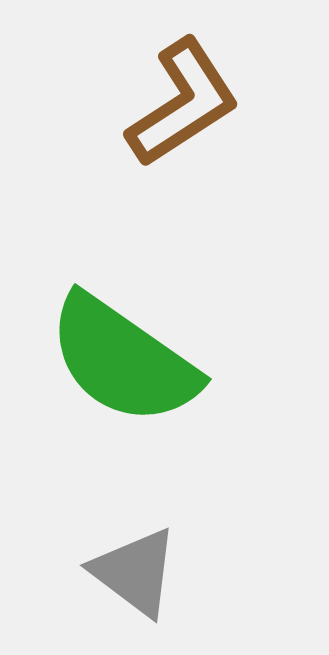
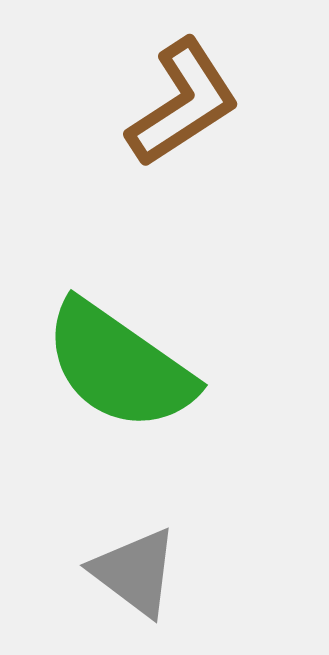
green semicircle: moved 4 px left, 6 px down
